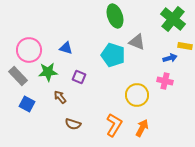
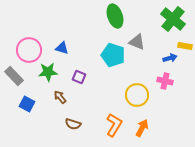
blue triangle: moved 4 px left
gray rectangle: moved 4 px left
